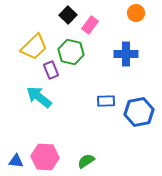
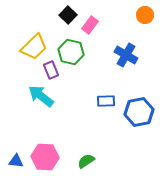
orange circle: moved 9 px right, 2 px down
blue cross: moved 1 px down; rotated 30 degrees clockwise
cyan arrow: moved 2 px right, 1 px up
